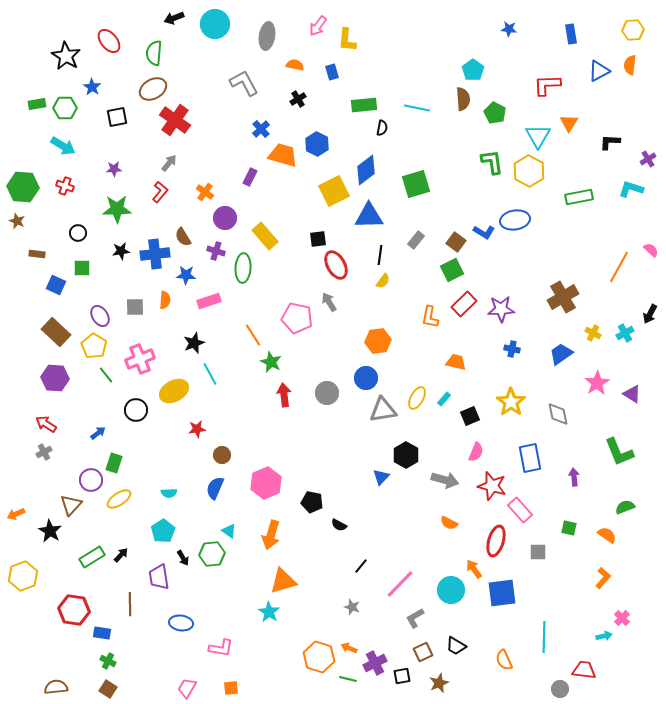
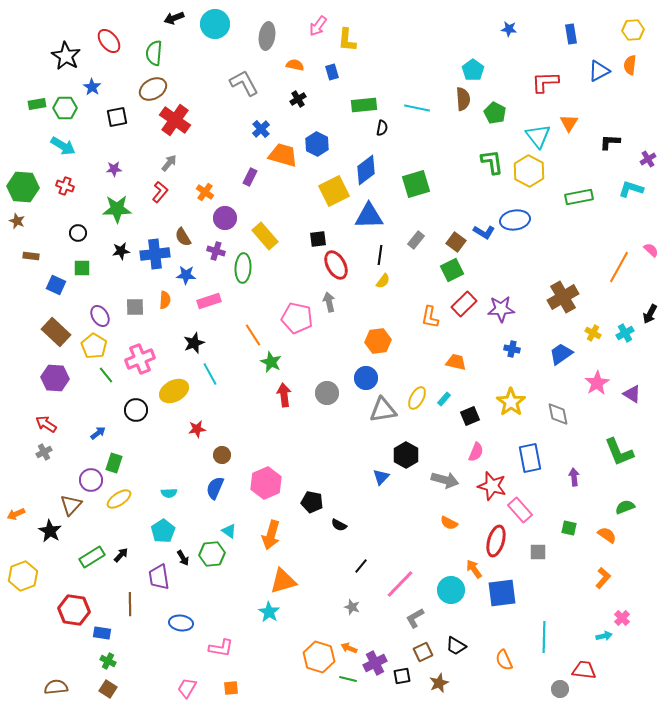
red L-shape at (547, 85): moved 2 px left, 3 px up
cyan triangle at (538, 136): rotated 8 degrees counterclockwise
brown rectangle at (37, 254): moved 6 px left, 2 px down
gray arrow at (329, 302): rotated 18 degrees clockwise
